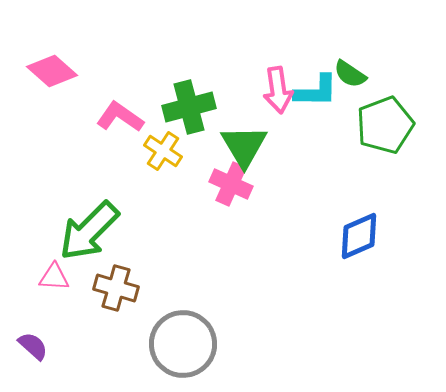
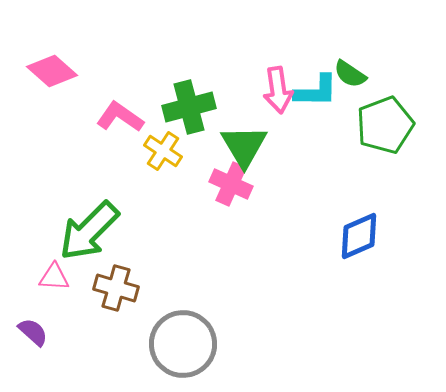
purple semicircle: moved 14 px up
